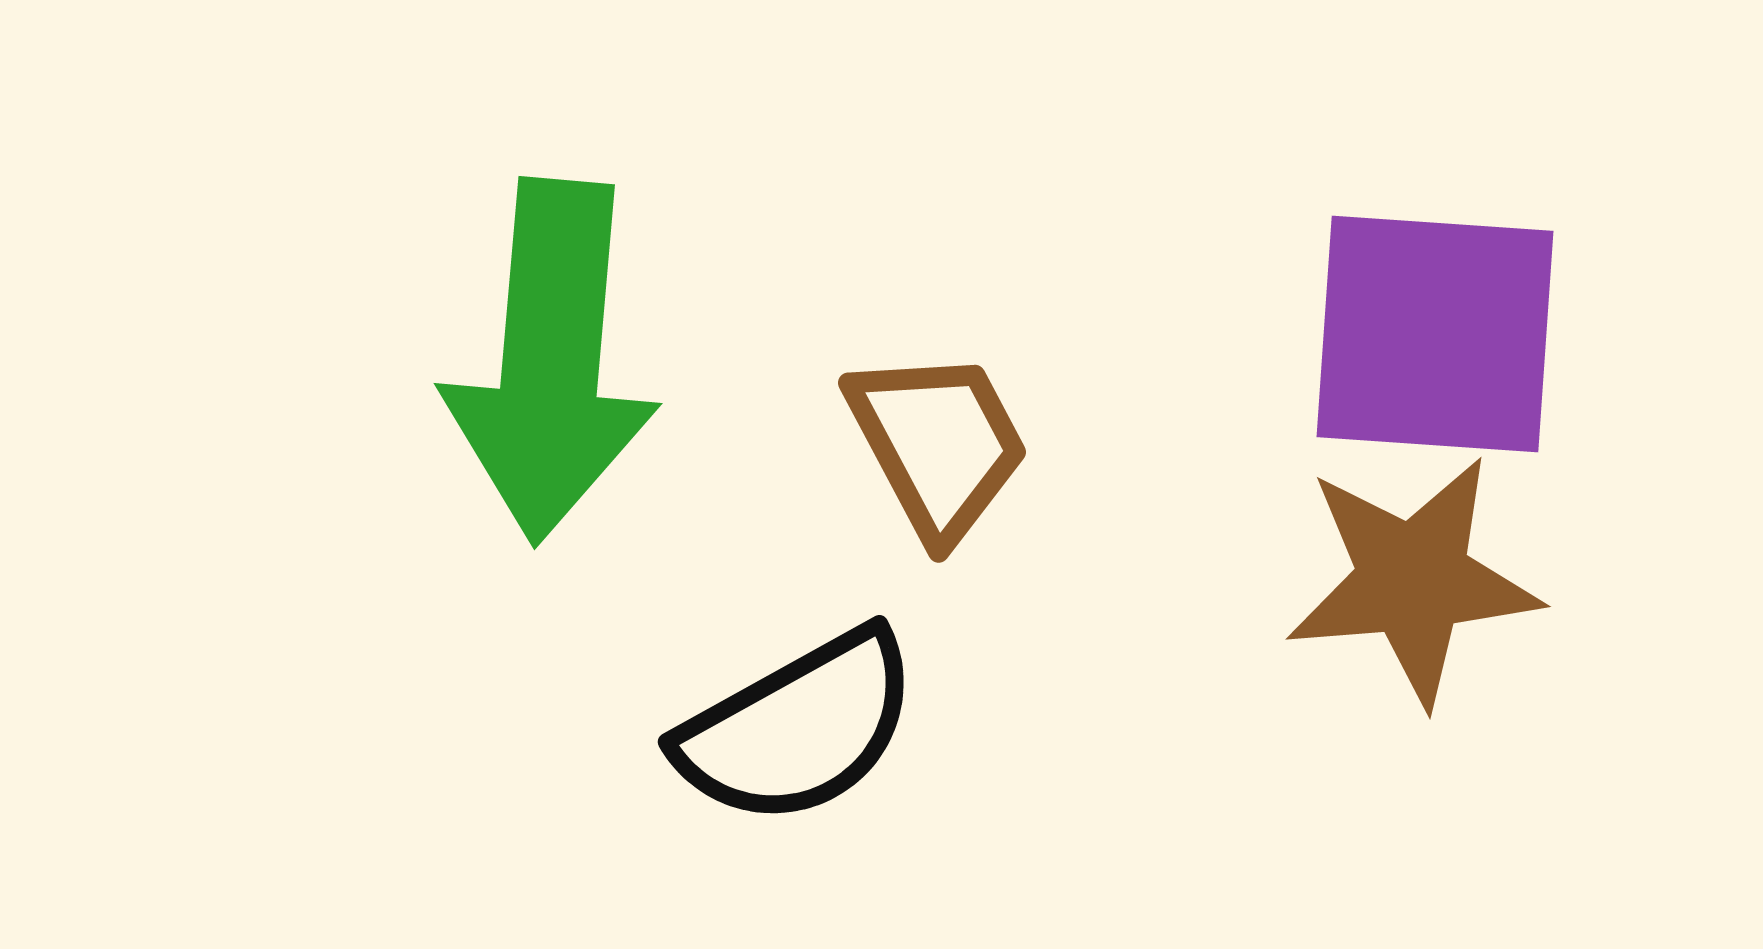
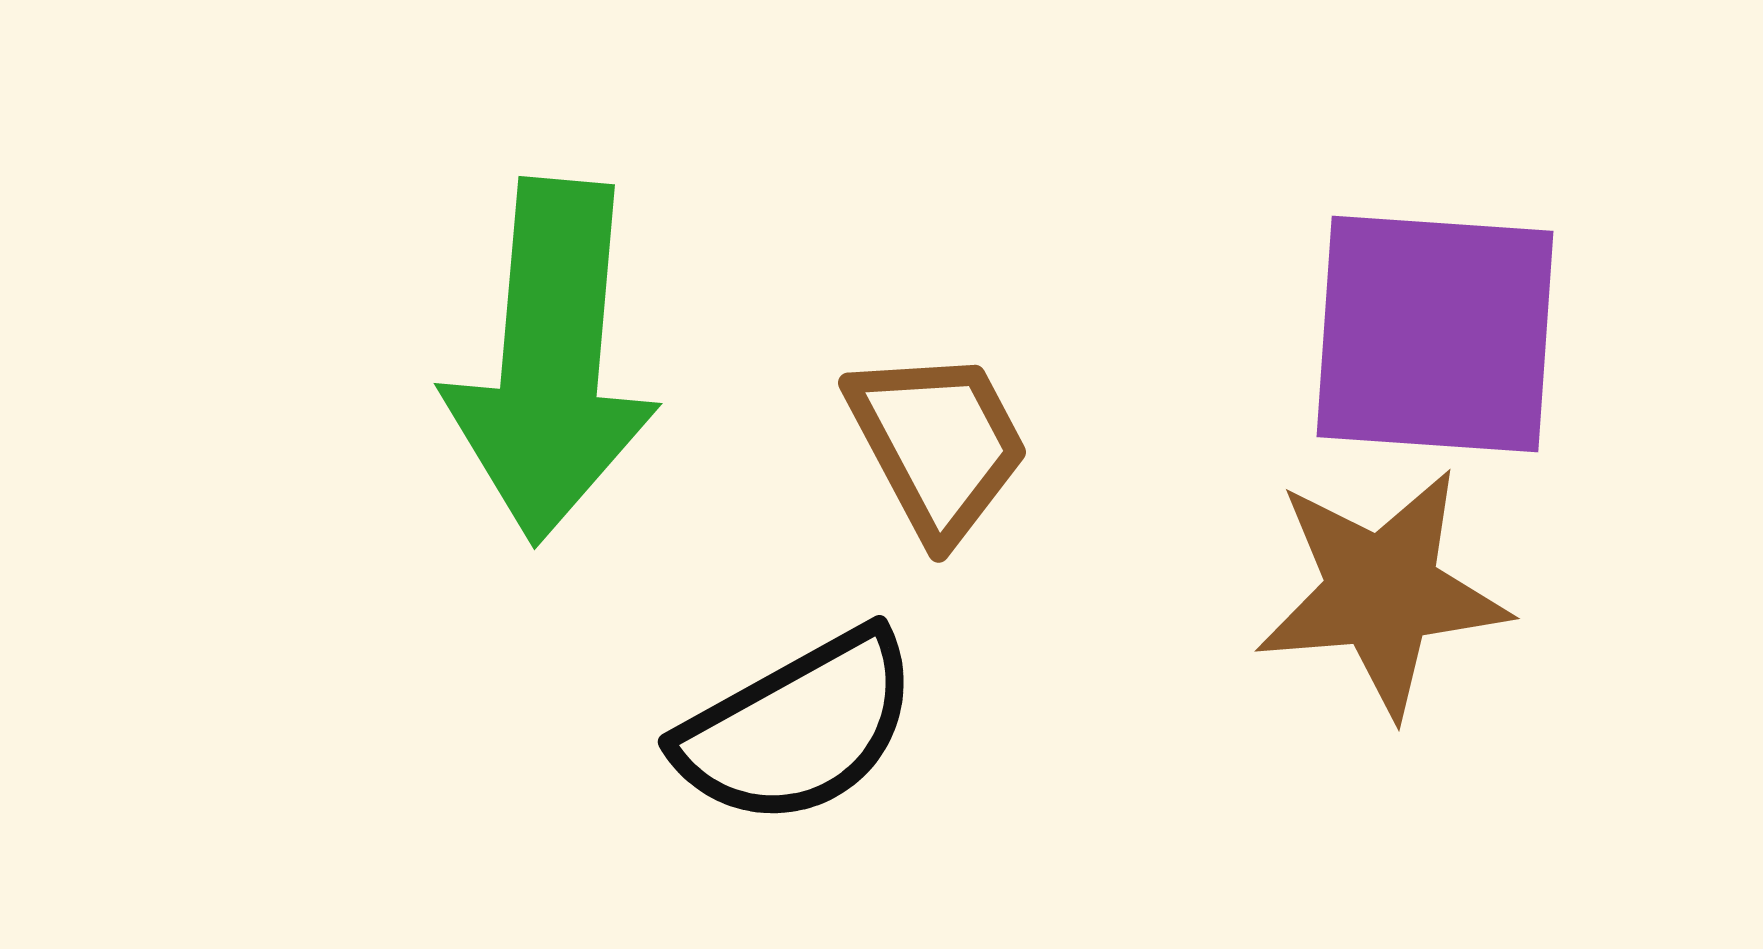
brown star: moved 31 px left, 12 px down
